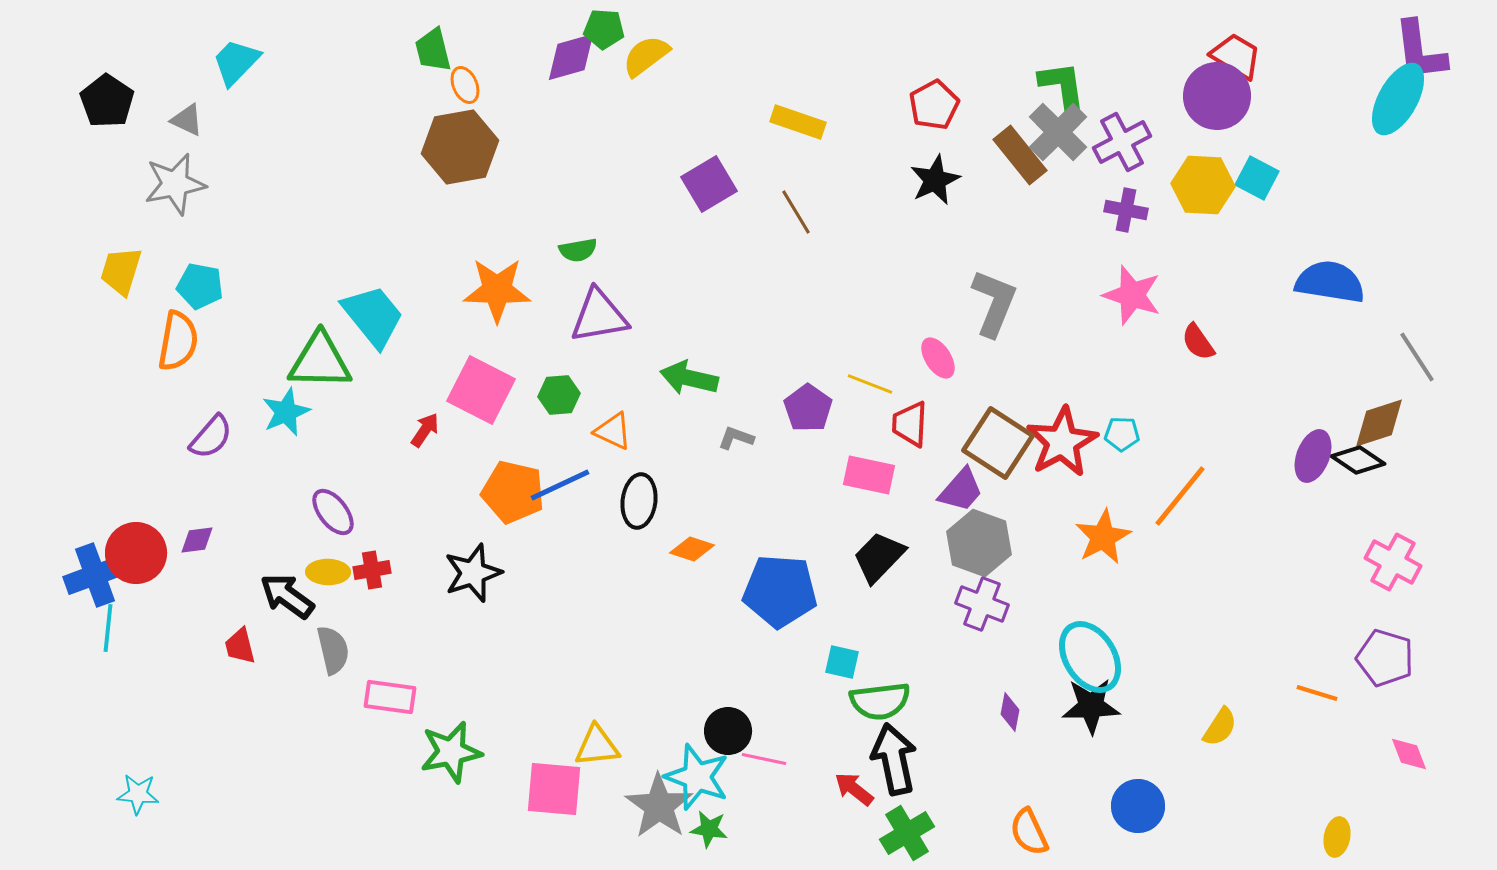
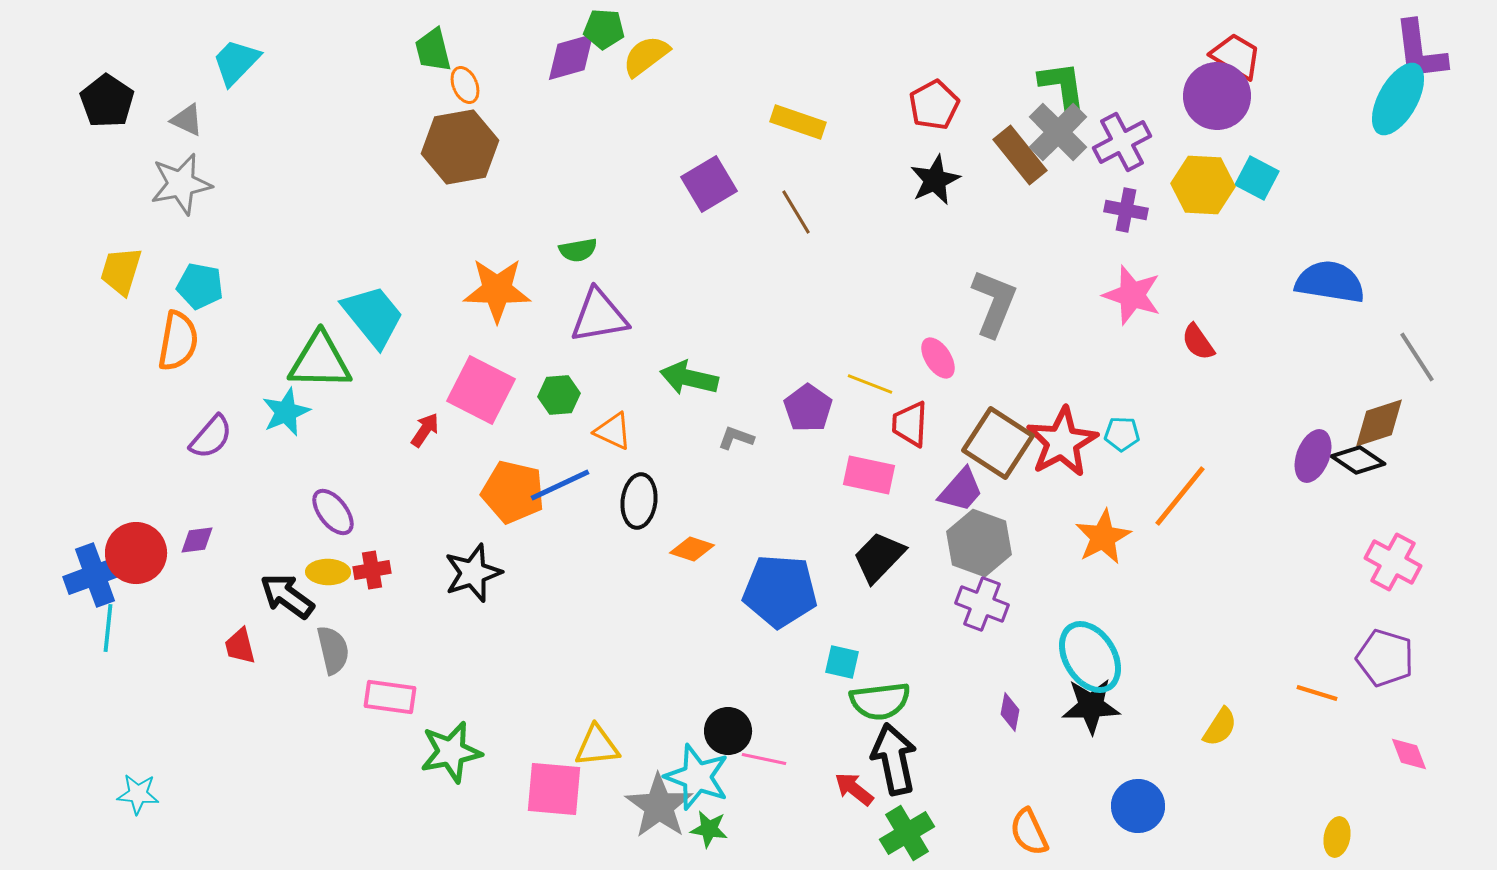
gray star at (175, 184): moved 6 px right
